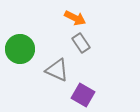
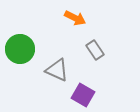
gray rectangle: moved 14 px right, 7 px down
